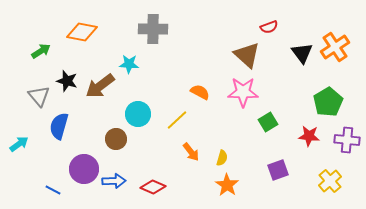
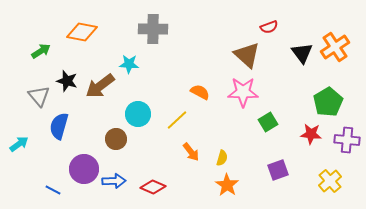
red star: moved 2 px right, 2 px up
